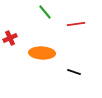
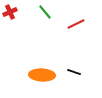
red line: rotated 18 degrees counterclockwise
red cross: moved 26 px up
orange ellipse: moved 22 px down
